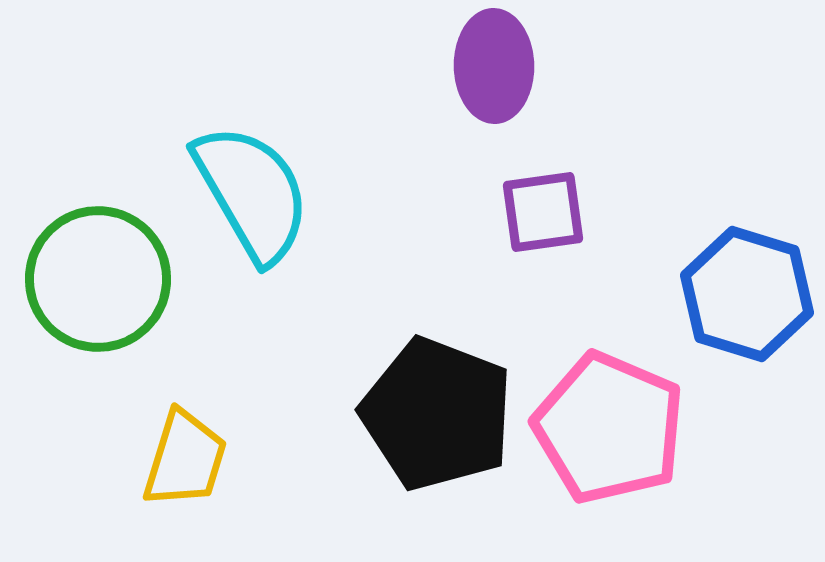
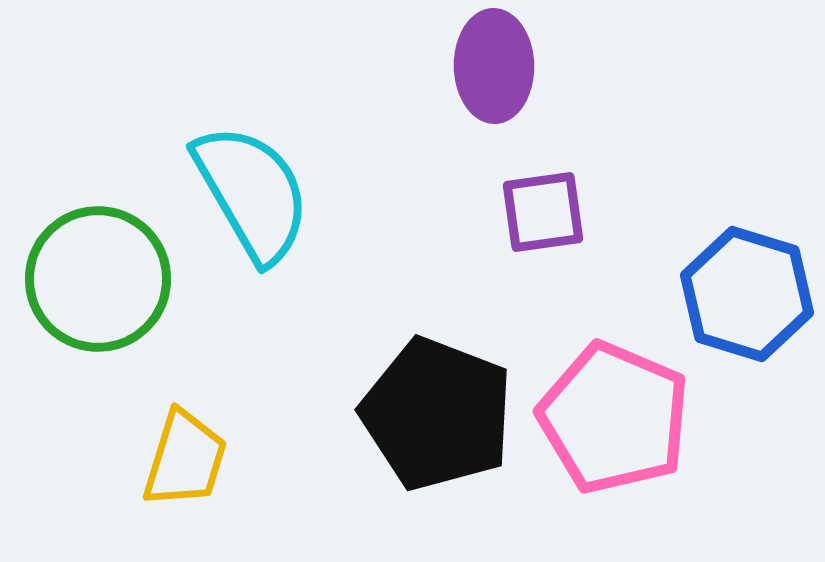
pink pentagon: moved 5 px right, 10 px up
